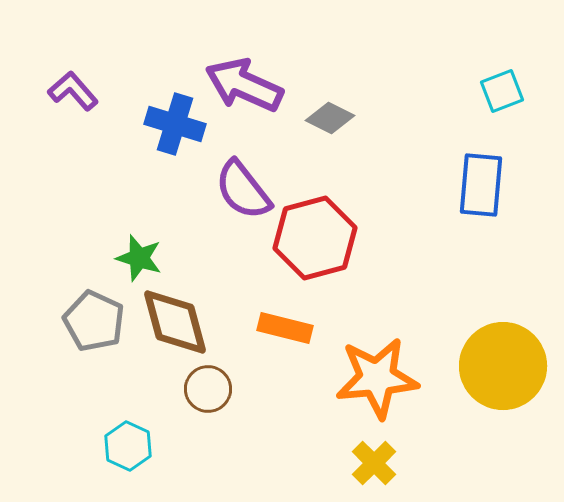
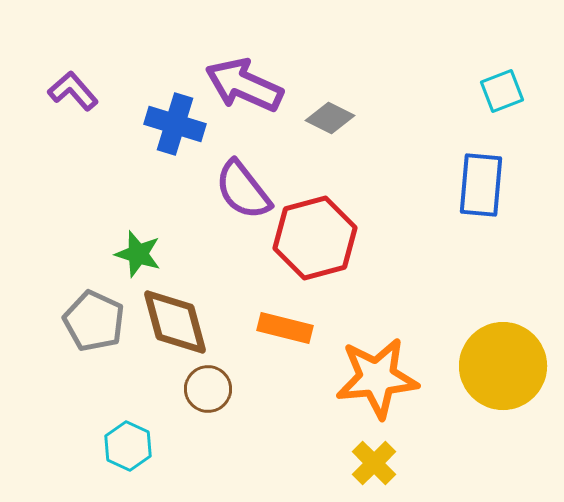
green star: moved 1 px left, 4 px up
